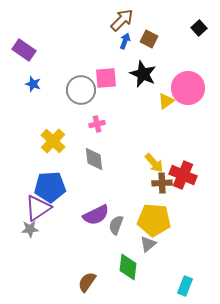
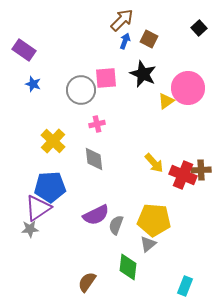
brown cross: moved 39 px right, 13 px up
